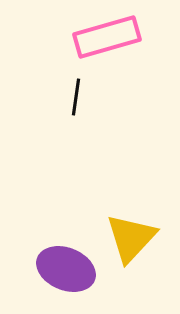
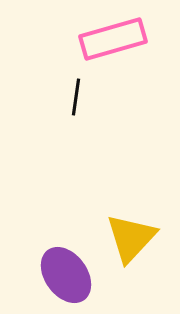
pink rectangle: moved 6 px right, 2 px down
purple ellipse: moved 6 px down; rotated 32 degrees clockwise
